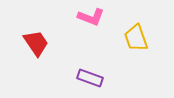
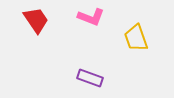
red trapezoid: moved 23 px up
